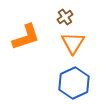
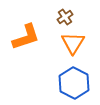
blue hexagon: rotated 8 degrees counterclockwise
